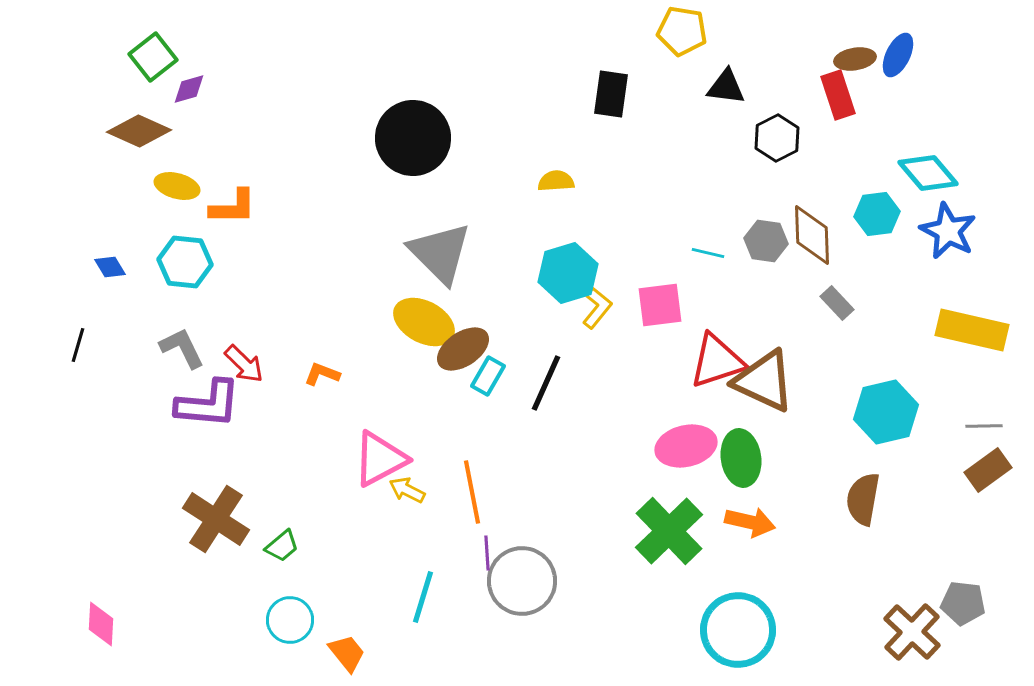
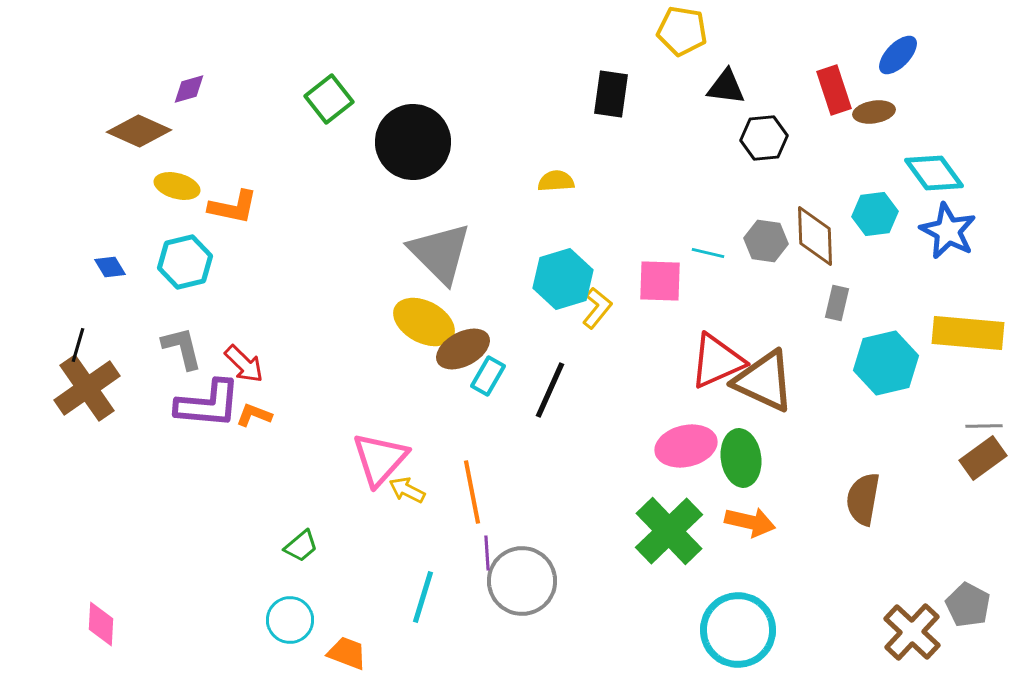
blue ellipse at (898, 55): rotated 18 degrees clockwise
green square at (153, 57): moved 176 px right, 42 px down
brown ellipse at (855, 59): moved 19 px right, 53 px down
red rectangle at (838, 95): moved 4 px left, 5 px up
black circle at (413, 138): moved 4 px down
black hexagon at (777, 138): moved 13 px left; rotated 21 degrees clockwise
cyan diamond at (928, 173): moved 6 px right; rotated 4 degrees clockwise
orange L-shape at (233, 207): rotated 12 degrees clockwise
cyan hexagon at (877, 214): moved 2 px left
brown diamond at (812, 235): moved 3 px right, 1 px down
cyan hexagon at (185, 262): rotated 20 degrees counterclockwise
cyan hexagon at (568, 273): moved 5 px left, 6 px down
gray rectangle at (837, 303): rotated 56 degrees clockwise
pink square at (660, 305): moved 24 px up; rotated 9 degrees clockwise
yellow rectangle at (972, 330): moved 4 px left, 3 px down; rotated 8 degrees counterclockwise
gray L-shape at (182, 348): rotated 12 degrees clockwise
brown ellipse at (463, 349): rotated 6 degrees clockwise
red triangle at (717, 361): rotated 6 degrees counterclockwise
orange L-shape at (322, 374): moved 68 px left, 41 px down
black line at (546, 383): moved 4 px right, 7 px down
cyan hexagon at (886, 412): moved 49 px up
pink triangle at (380, 459): rotated 20 degrees counterclockwise
brown rectangle at (988, 470): moved 5 px left, 12 px up
brown cross at (216, 519): moved 129 px left, 131 px up; rotated 22 degrees clockwise
green trapezoid at (282, 546): moved 19 px right
gray pentagon at (963, 603): moved 5 px right, 2 px down; rotated 21 degrees clockwise
orange trapezoid at (347, 653): rotated 30 degrees counterclockwise
